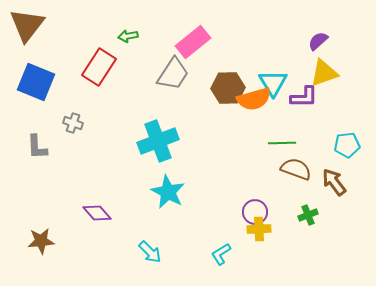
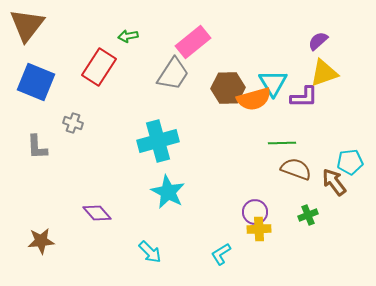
cyan cross: rotated 6 degrees clockwise
cyan pentagon: moved 3 px right, 17 px down
